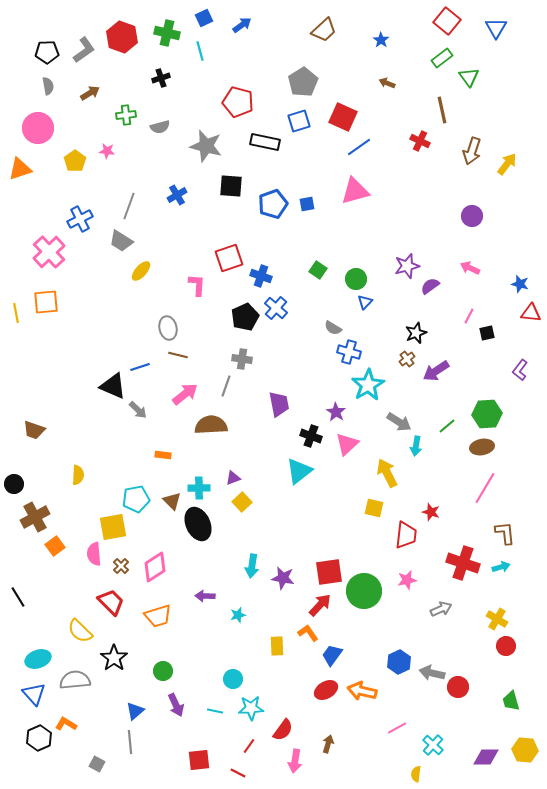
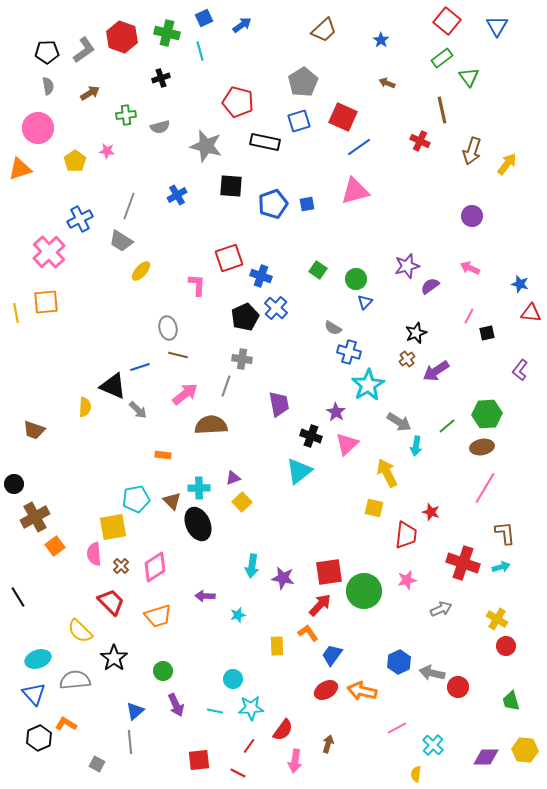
blue triangle at (496, 28): moved 1 px right, 2 px up
yellow semicircle at (78, 475): moved 7 px right, 68 px up
